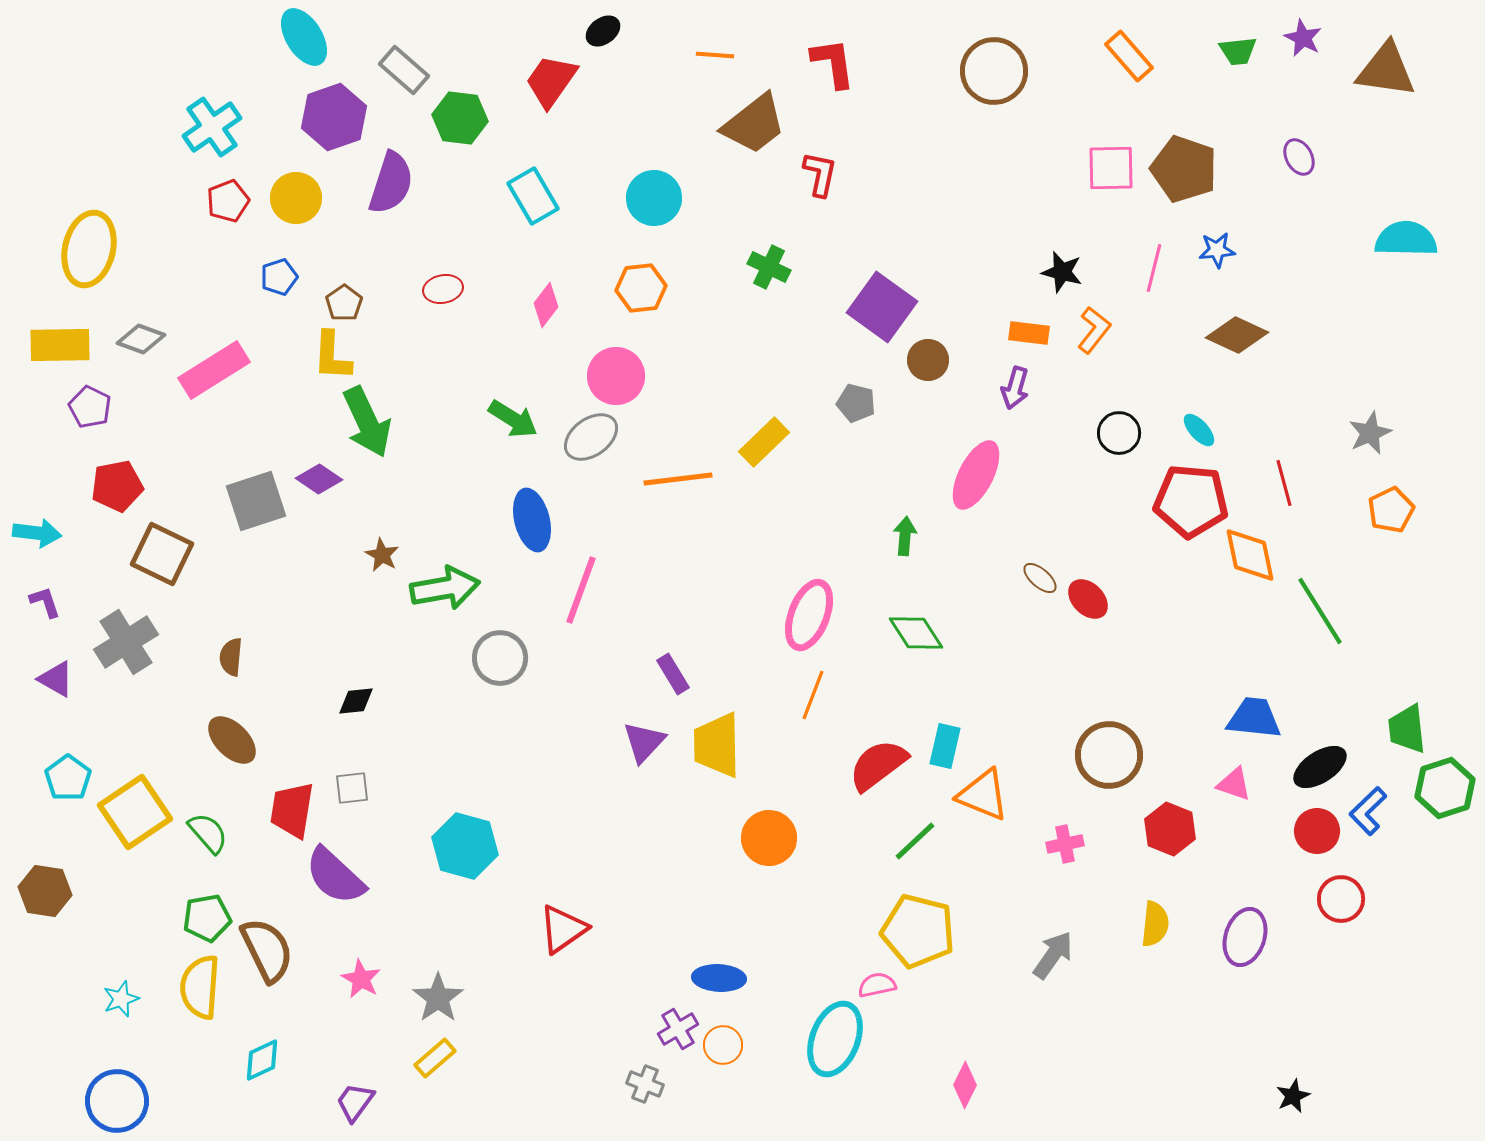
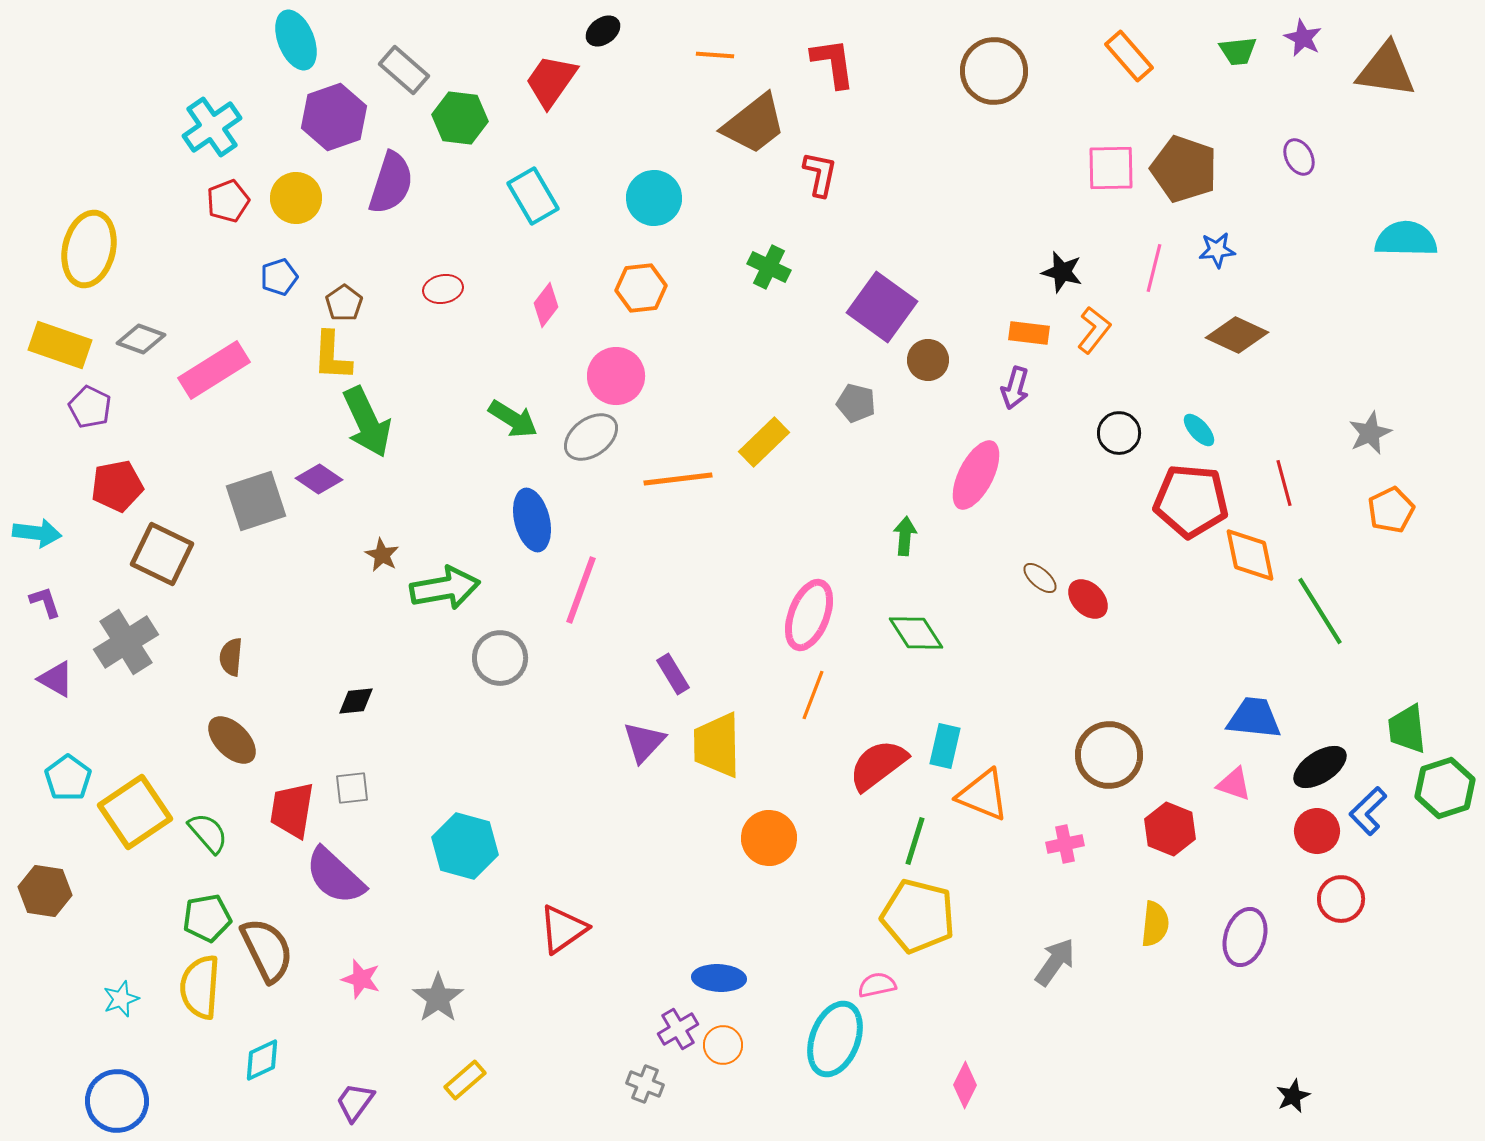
cyan ellipse at (304, 37): moved 8 px left, 3 px down; rotated 10 degrees clockwise
yellow rectangle at (60, 345): rotated 20 degrees clockwise
green line at (915, 841): rotated 30 degrees counterclockwise
yellow pentagon at (918, 931): moved 15 px up
gray arrow at (1053, 955): moved 2 px right, 7 px down
pink star at (361, 979): rotated 12 degrees counterclockwise
yellow rectangle at (435, 1058): moved 30 px right, 22 px down
